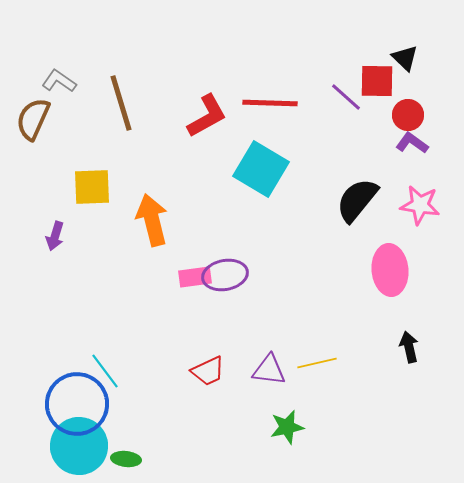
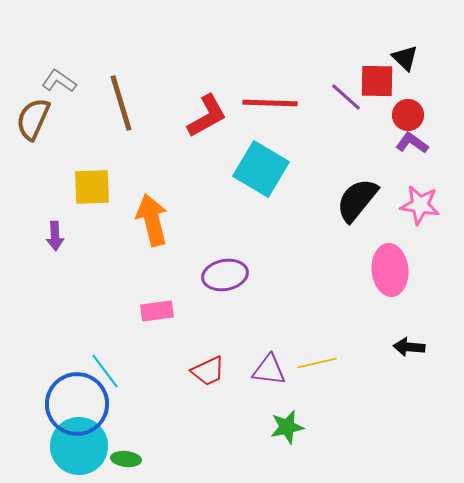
purple arrow: rotated 20 degrees counterclockwise
pink rectangle: moved 38 px left, 34 px down
black arrow: rotated 72 degrees counterclockwise
